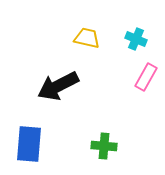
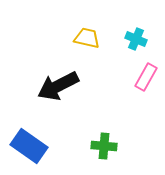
blue rectangle: moved 2 px down; rotated 60 degrees counterclockwise
